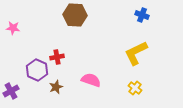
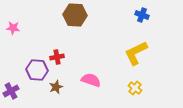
purple hexagon: rotated 20 degrees counterclockwise
